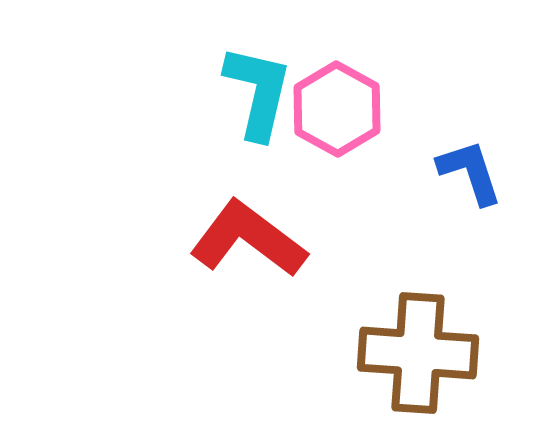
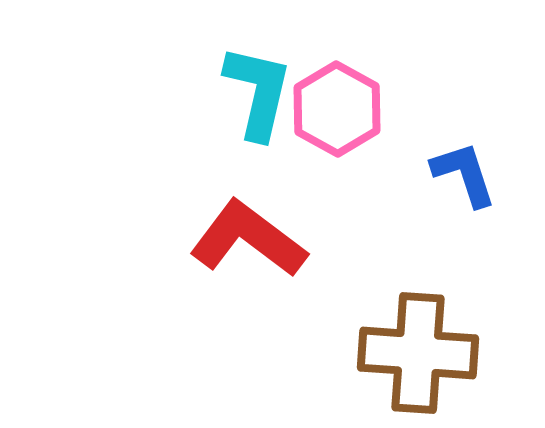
blue L-shape: moved 6 px left, 2 px down
